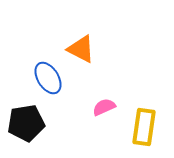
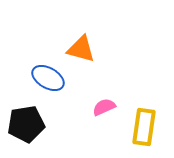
orange triangle: rotated 12 degrees counterclockwise
blue ellipse: rotated 28 degrees counterclockwise
black pentagon: moved 1 px down
